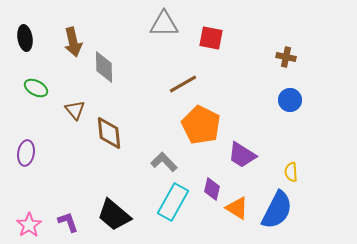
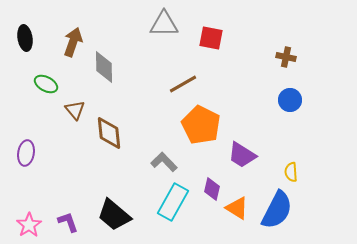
brown arrow: rotated 148 degrees counterclockwise
green ellipse: moved 10 px right, 4 px up
